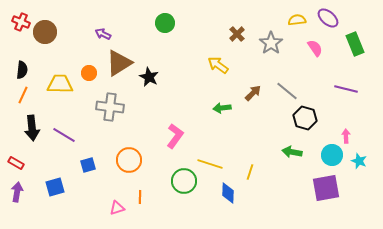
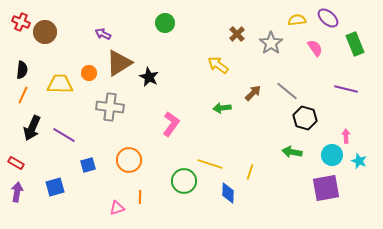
black arrow at (32, 128): rotated 30 degrees clockwise
pink L-shape at (175, 136): moved 4 px left, 12 px up
